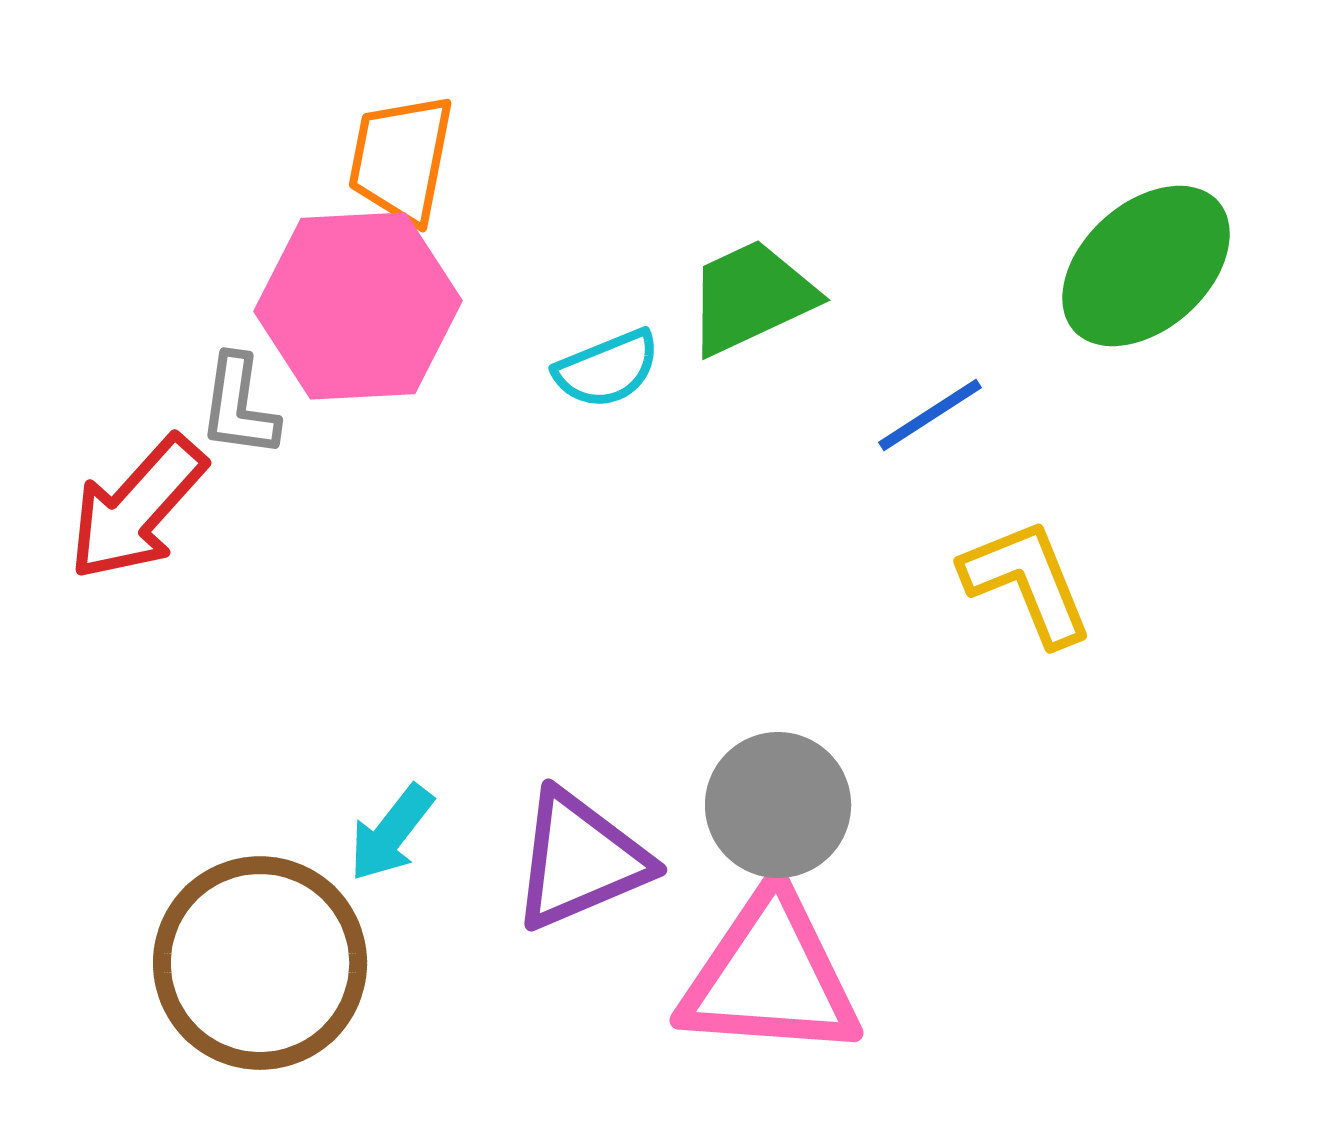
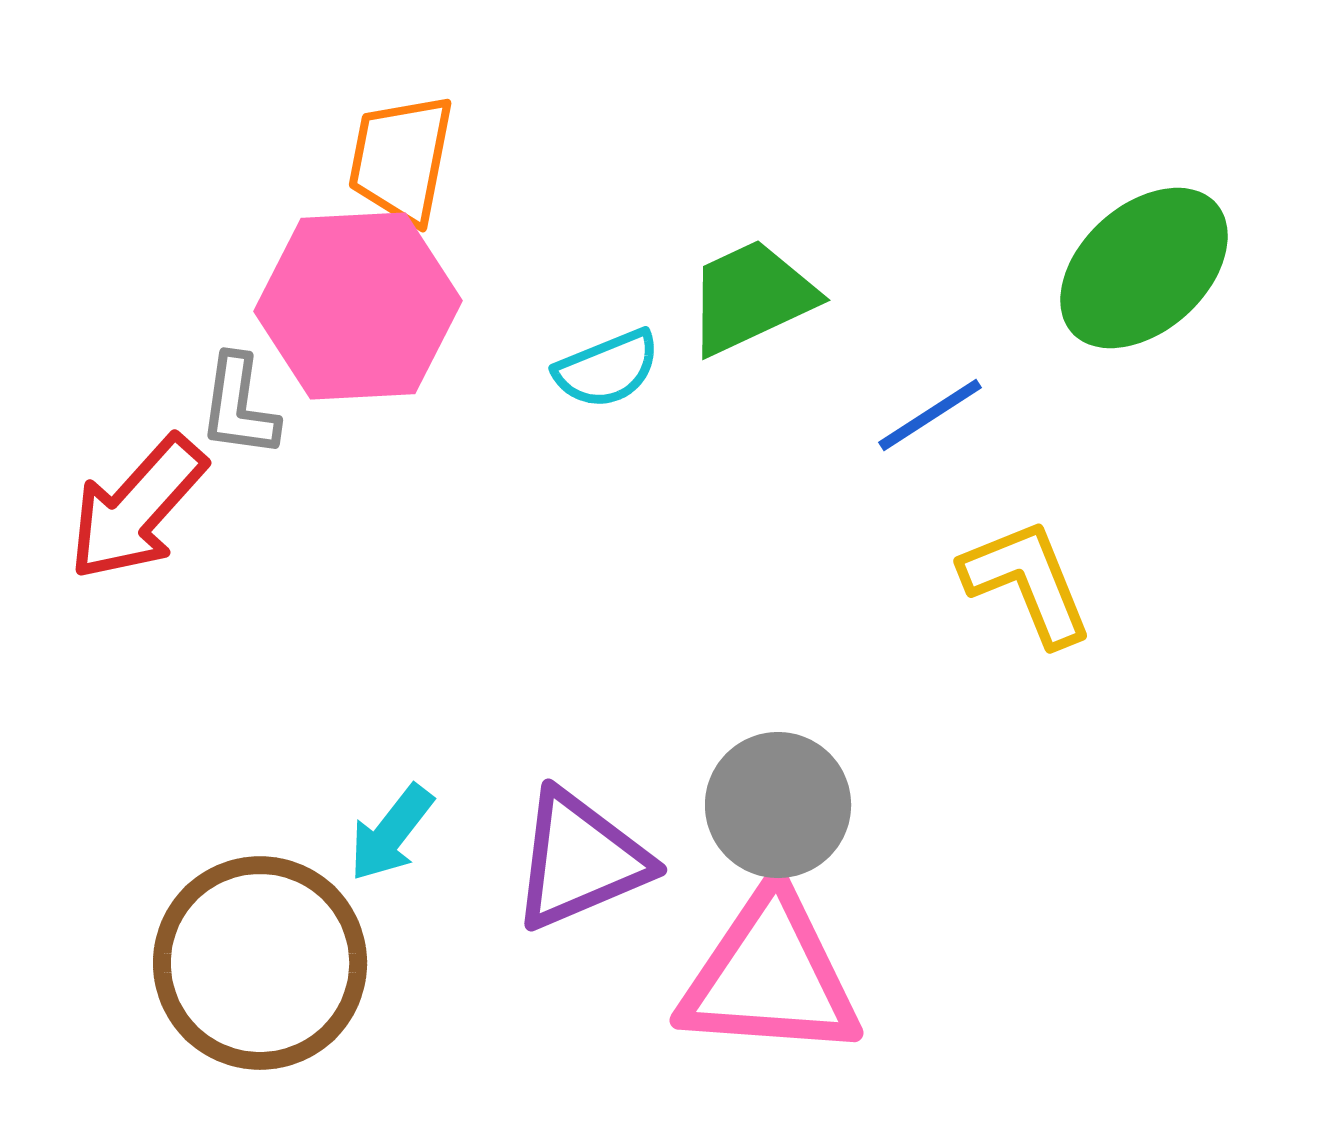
green ellipse: moved 2 px left, 2 px down
